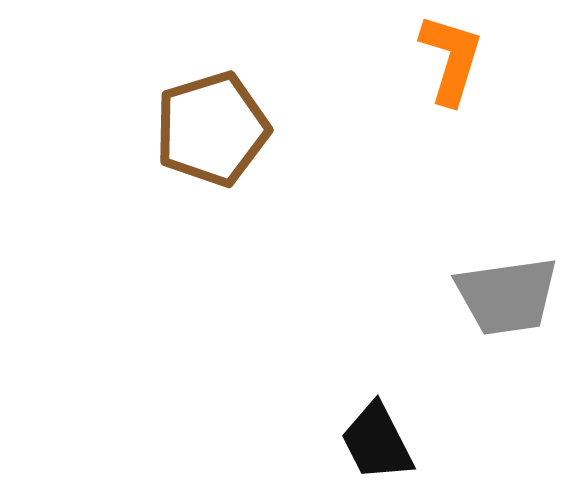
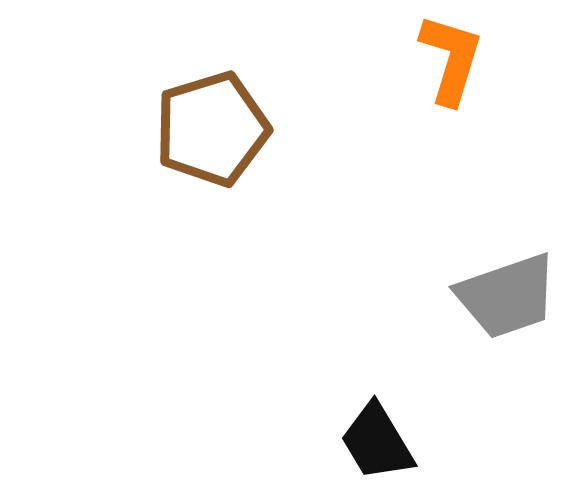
gray trapezoid: rotated 11 degrees counterclockwise
black trapezoid: rotated 4 degrees counterclockwise
